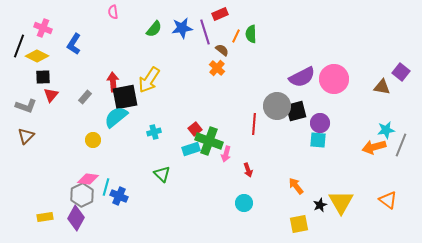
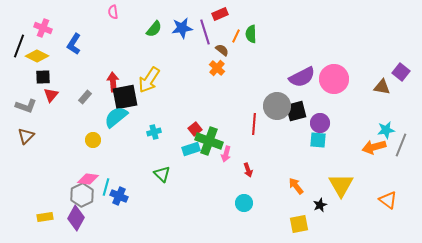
yellow triangle at (341, 202): moved 17 px up
